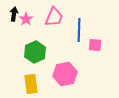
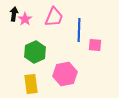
pink star: moved 1 px left
